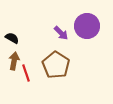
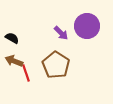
brown arrow: rotated 78 degrees counterclockwise
